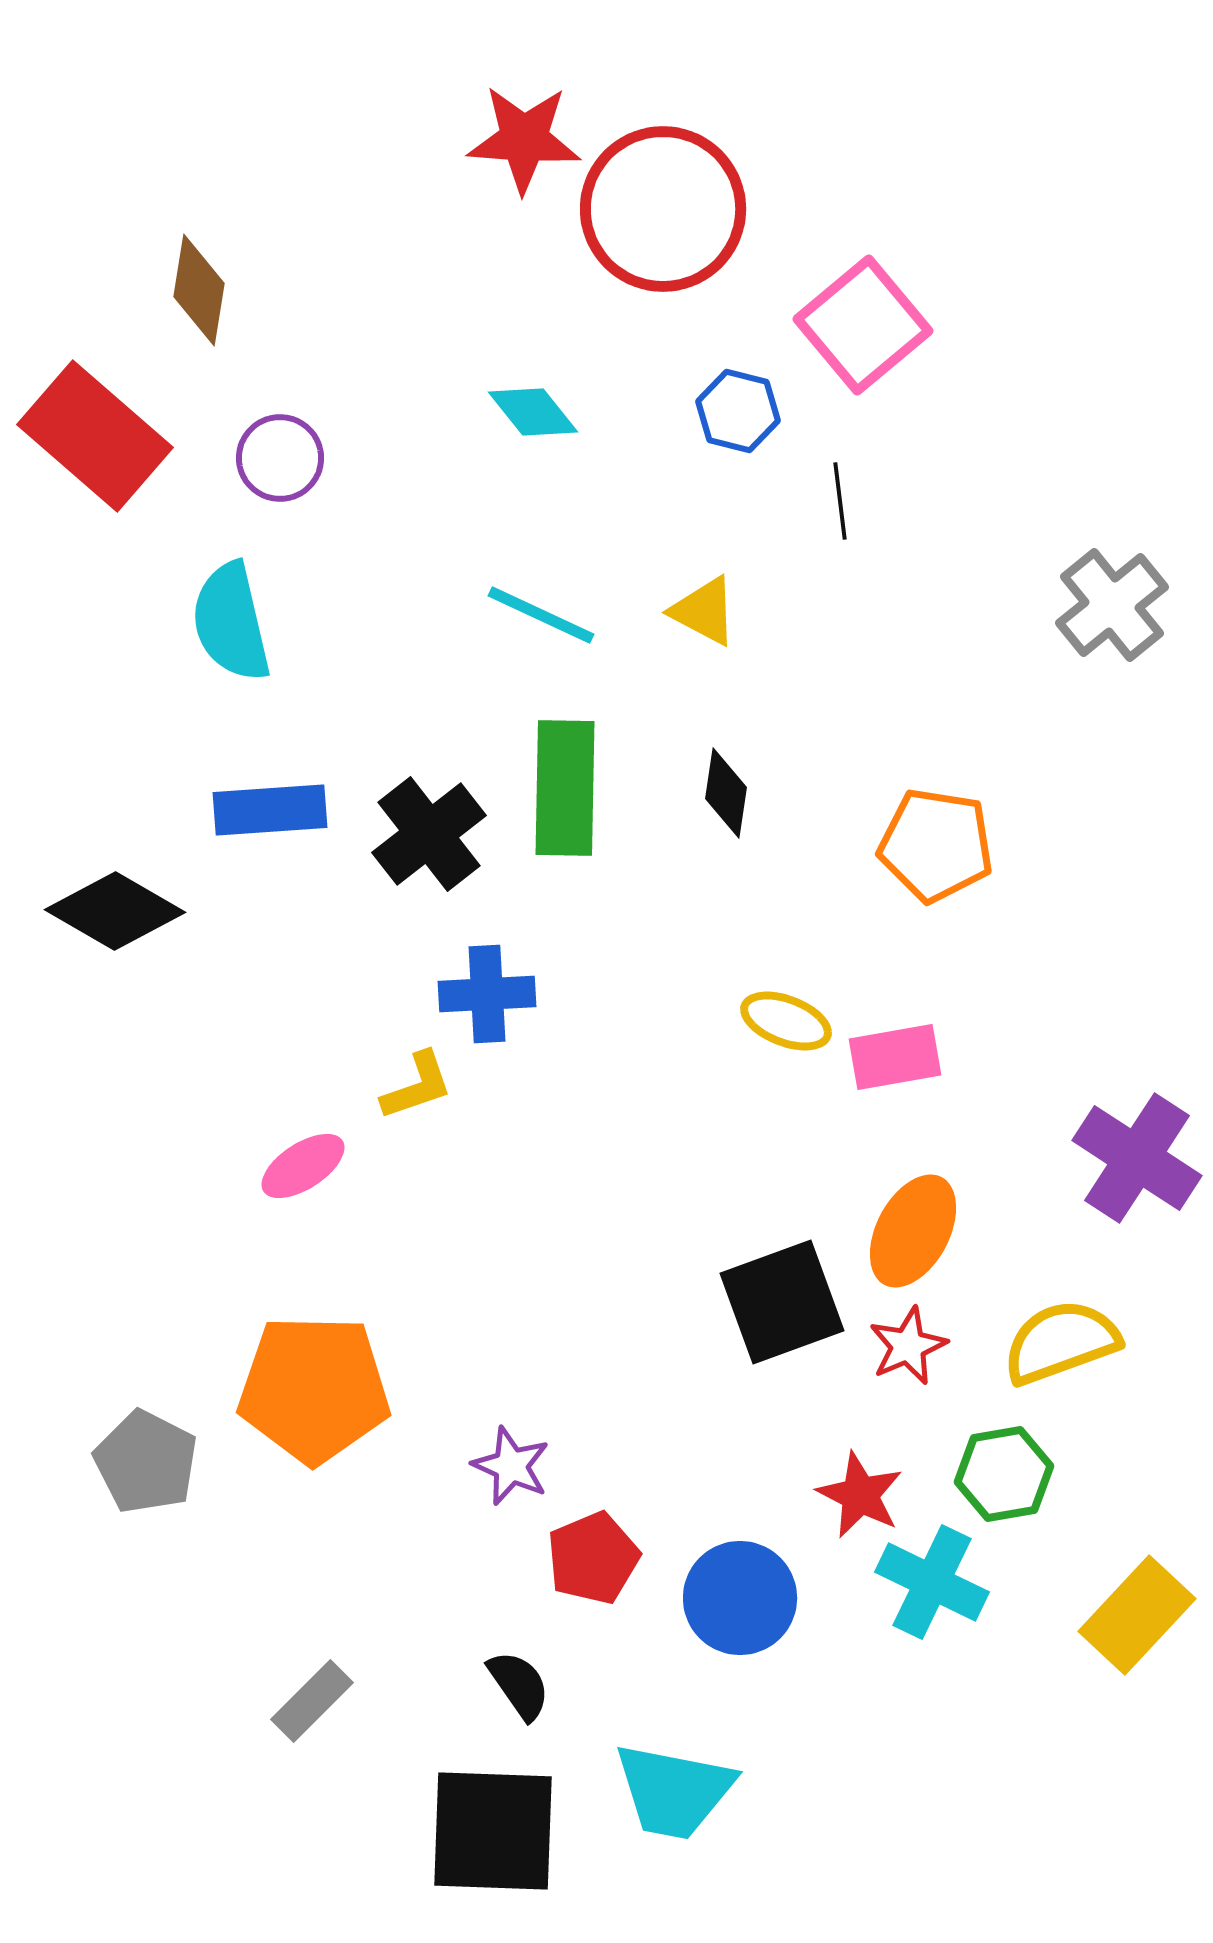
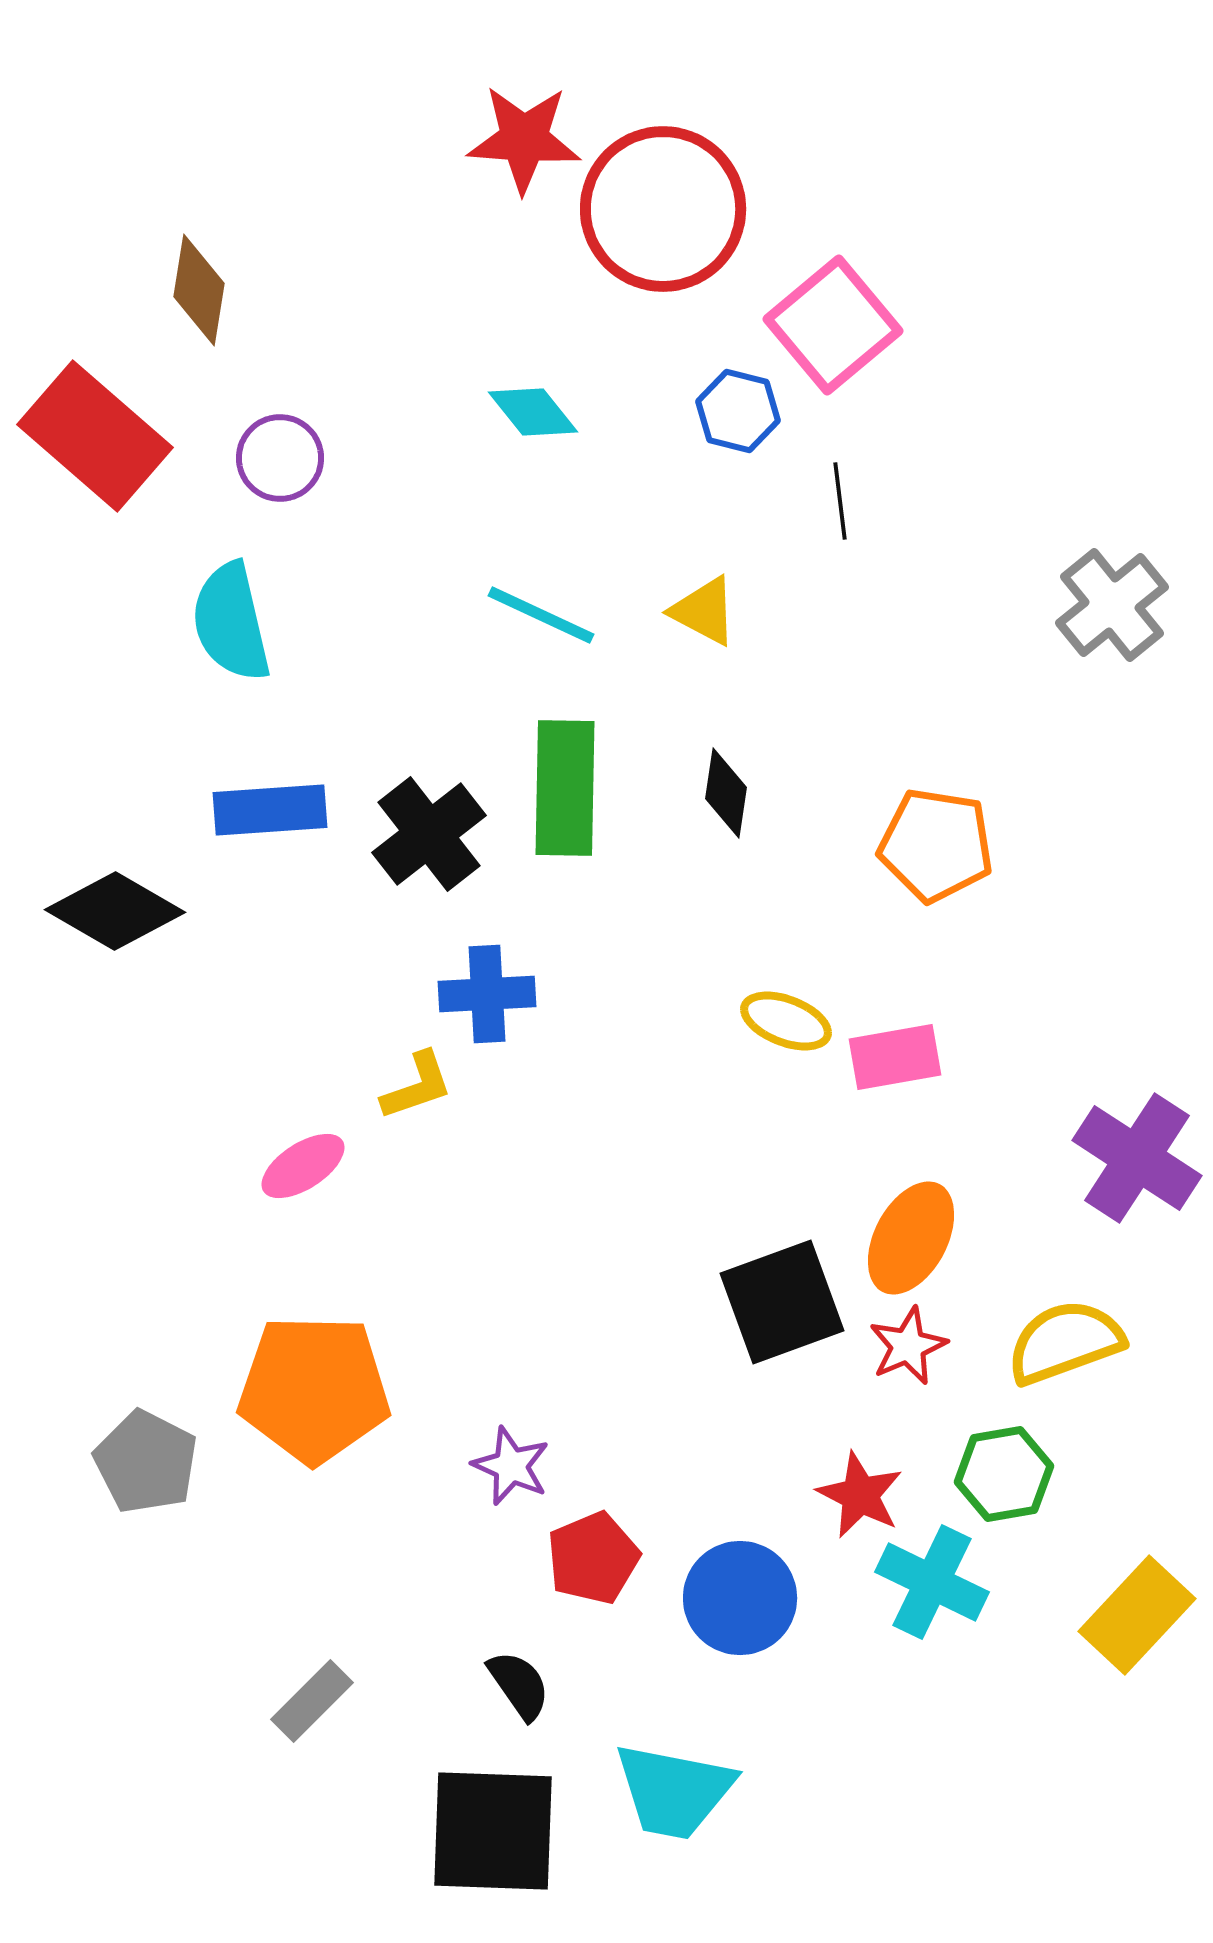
pink square at (863, 325): moved 30 px left
orange ellipse at (913, 1231): moved 2 px left, 7 px down
yellow semicircle at (1061, 1342): moved 4 px right
